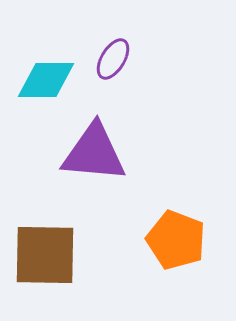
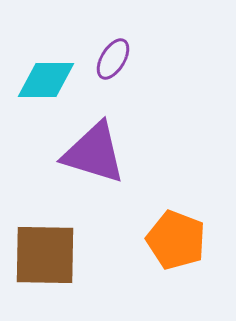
purple triangle: rotated 12 degrees clockwise
